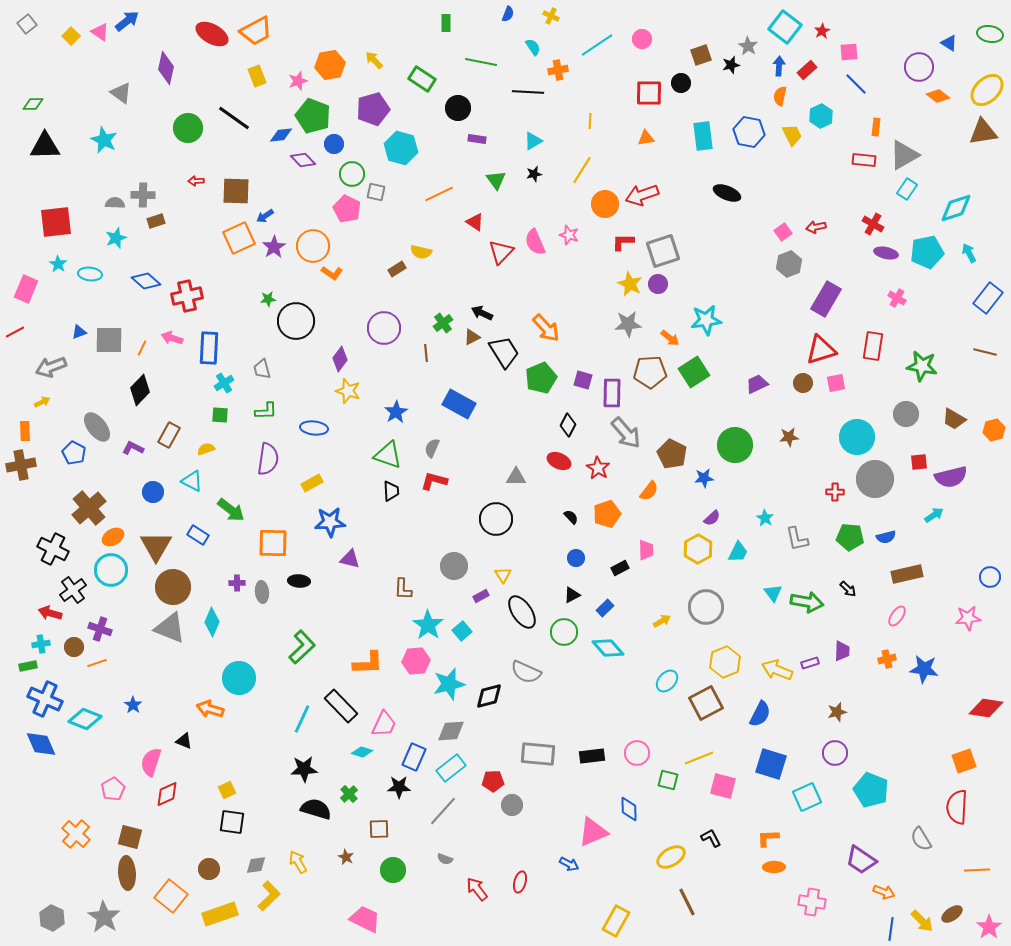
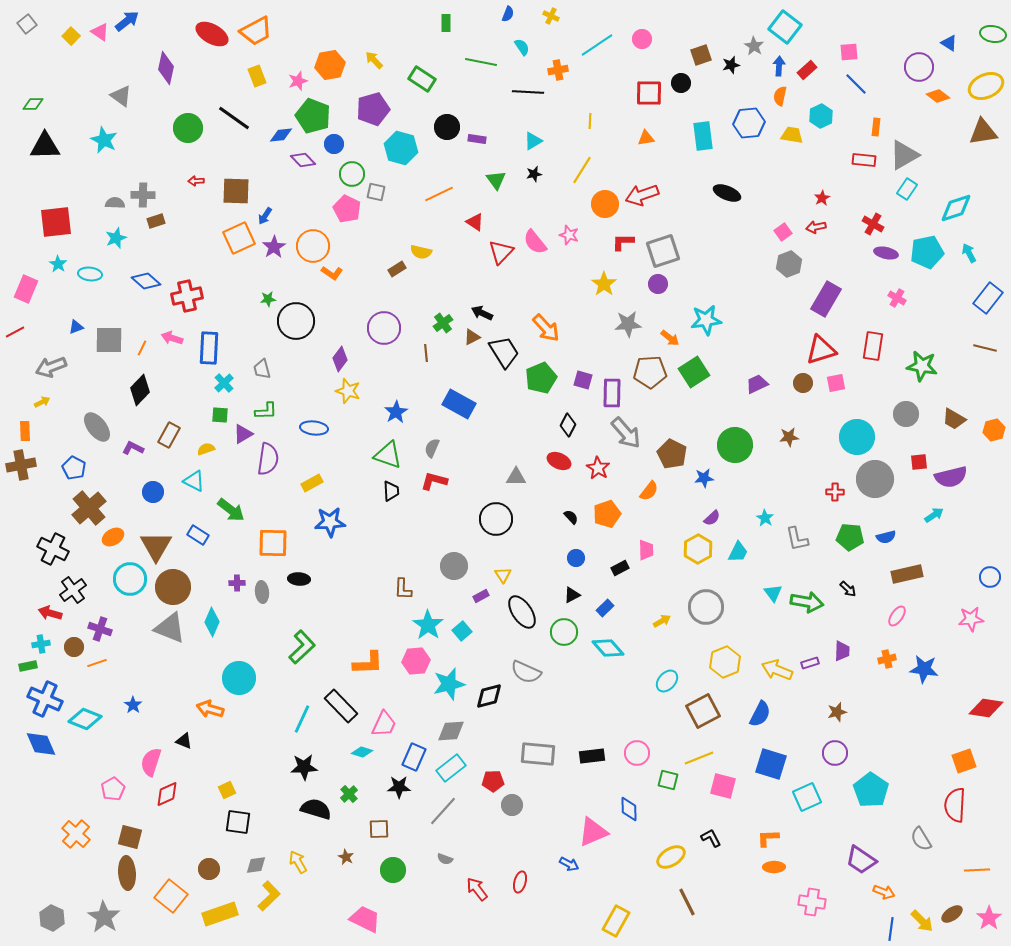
red star at (822, 31): moved 167 px down
green ellipse at (990, 34): moved 3 px right
gray star at (748, 46): moved 6 px right
cyan semicircle at (533, 47): moved 11 px left
yellow ellipse at (987, 90): moved 1 px left, 4 px up; rotated 20 degrees clockwise
gray triangle at (121, 93): moved 3 px down
black circle at (458, 108): moved 11 px left, 19 px down
blue hexagon at (749, 132): moved 9 px up; rotated 16 degrees counterclockwise
yellow trapezoid at (792, 135): rotated 55 degrees counterclockwise
blue arrow at (265, 216): rotated 24 degrees counterclockwise
pink semicircle at (535, 242): rotated 16 degrees counterclockwise
yellow star at (630, 284): moved 26 px left; rotated 10 degrees clockwise
blue triangle at (79, 332): moved 3 px left, 5 px up
brown line at (985, 352): moved 4 px up
cyan cross at (224, 383): rotated 12 degrees counterclockwise
blue pentagon at (74, 453): moved 15 px down
cyan triangle at (192, 481): moved 2 px right
purple triangle at (350, 559): moved 107 px left, 125 px up; rotated 45 degrees counterclockwise
cyan circle at (111, 570): moved 19 px right, 9 px down
black ellipse at (299, 581): moved 2 px up
pink star at (968, 618): moved 3 px right, 1 px down
brown square at (706, 703): moved 3 px left, 8 px down
black star at (304, 769): moved 2 px up
cyan pentagon at (871, 790): rotated 12 degrees clockwise
red semicircle at (957, 807): moved 2 px left, 2 px up
black square at (232, 822): moved 6 px right
pink star at (989, 927): moved 9 px up
